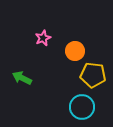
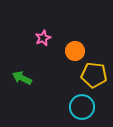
yellow pentagon: moved 1 px right
